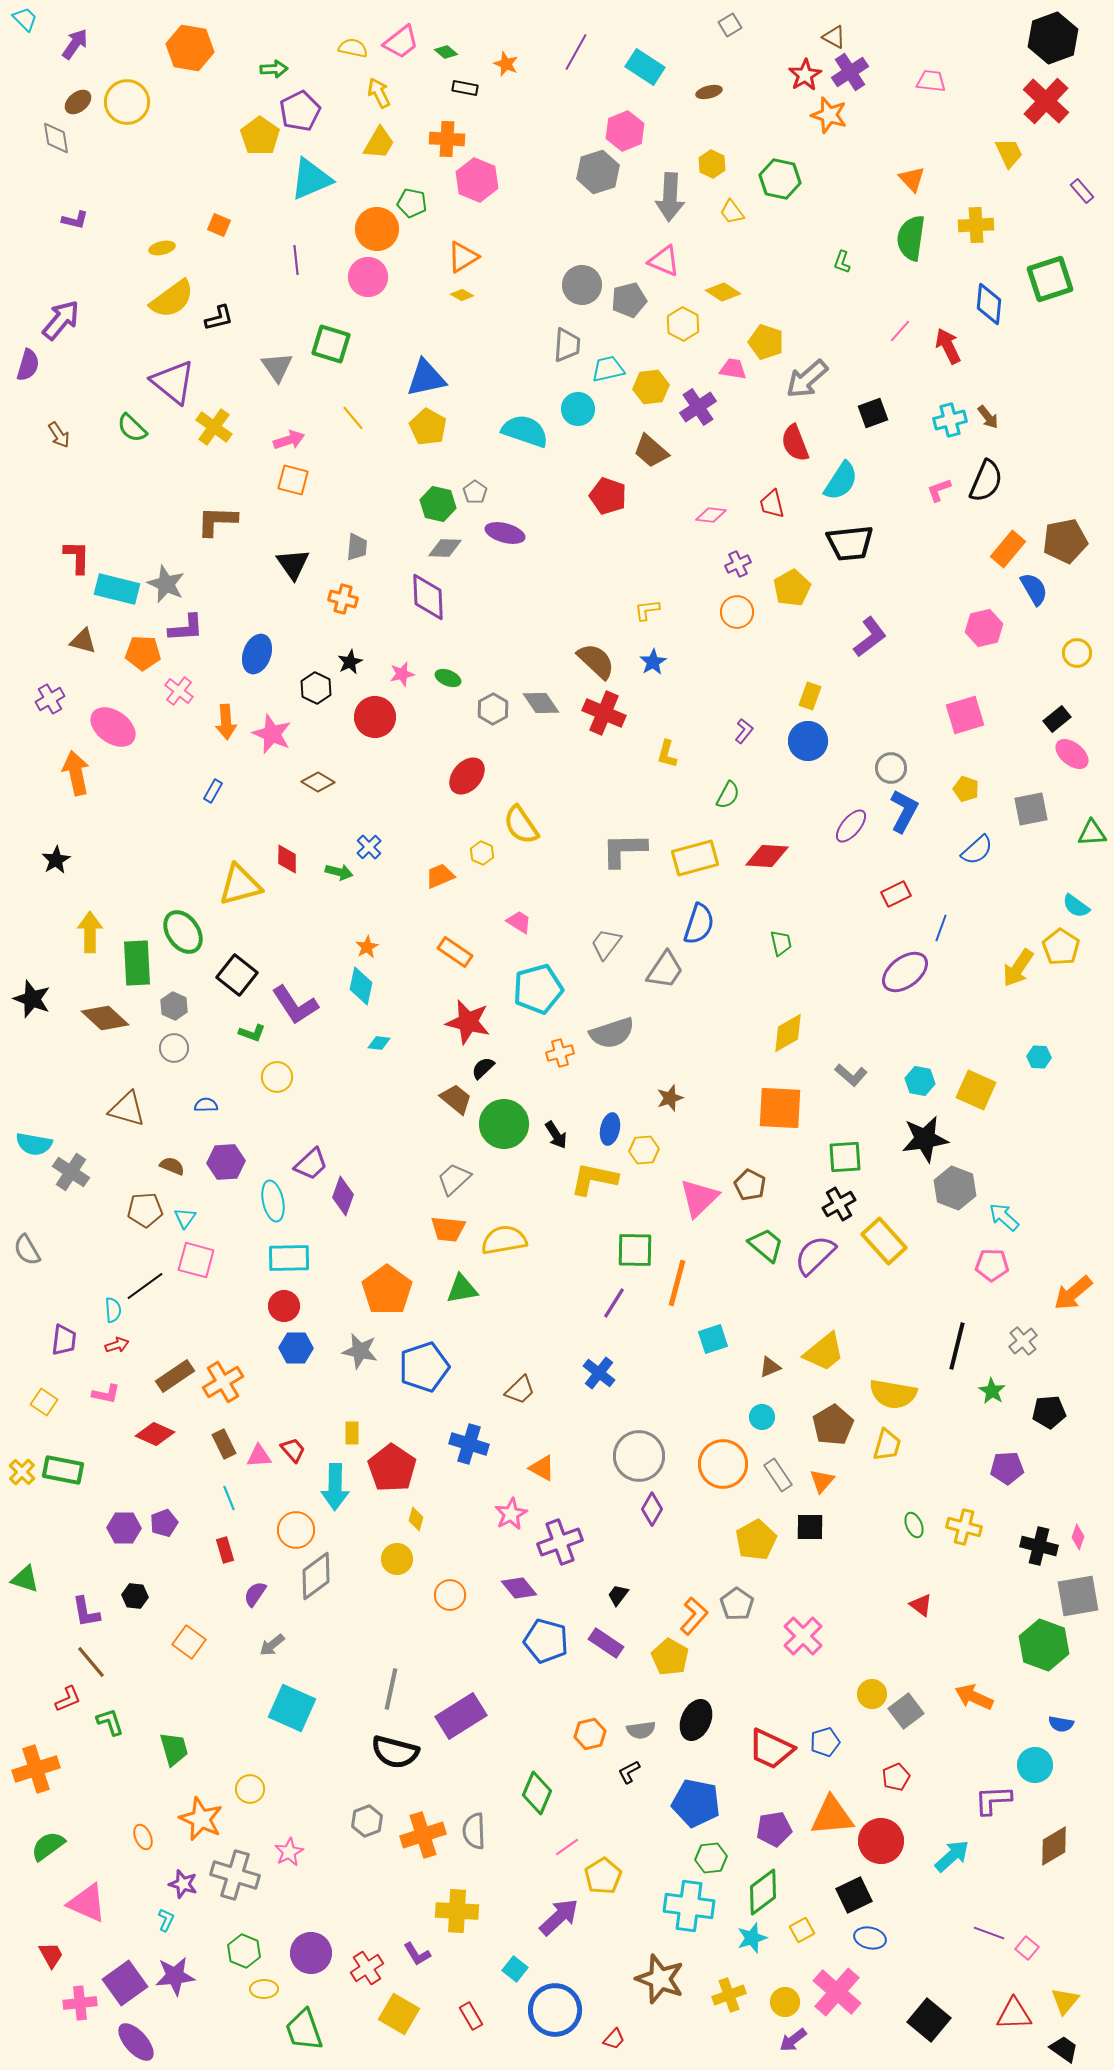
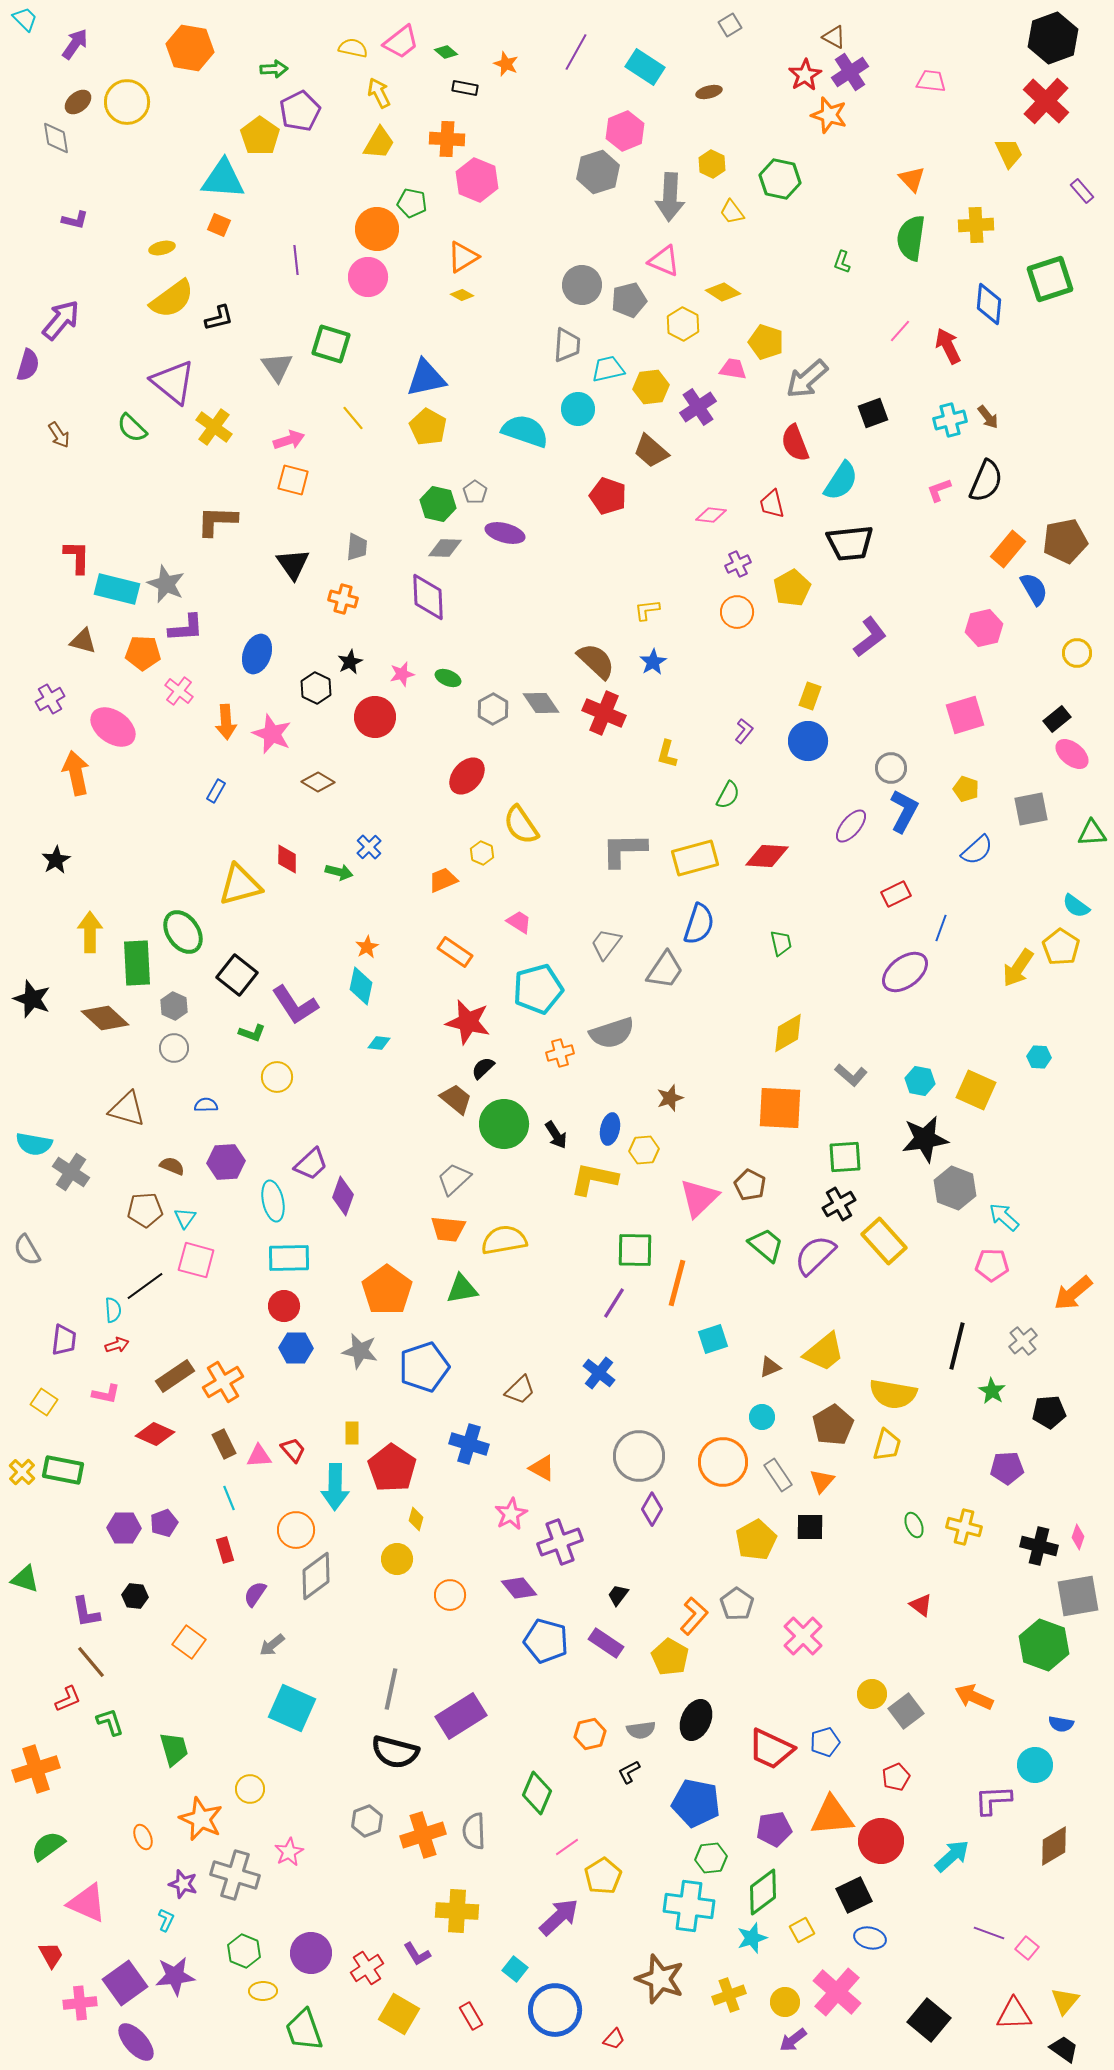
cyan triangle at (311, 179): moved 88 px left; rotated 27 degrees clockwise
blue rectangle at (213, 791): moved 3 px right
orange trapezoid at (440, 876): moved 3 px right, 4 px down
orange circle at (723, 1464): moved 2 px up
yellow ellipse at (264, 1989): moved 1 px left, 2 px down
